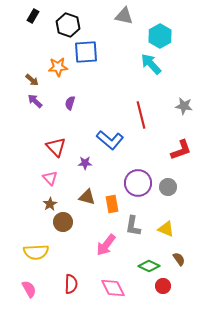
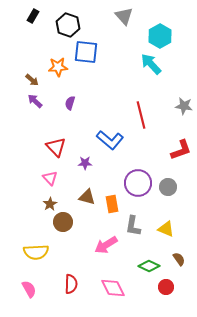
gray triangle: rotated 36 degrees clockwise
blue square: rotated 10 degrees clockwise
pink arrow: rotated 20 degrees clockwise
red circle: moved 3 px right, 1 px down
